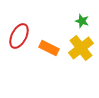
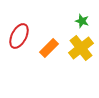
orange rectangle: rotated 72 degrees counterclockwise
